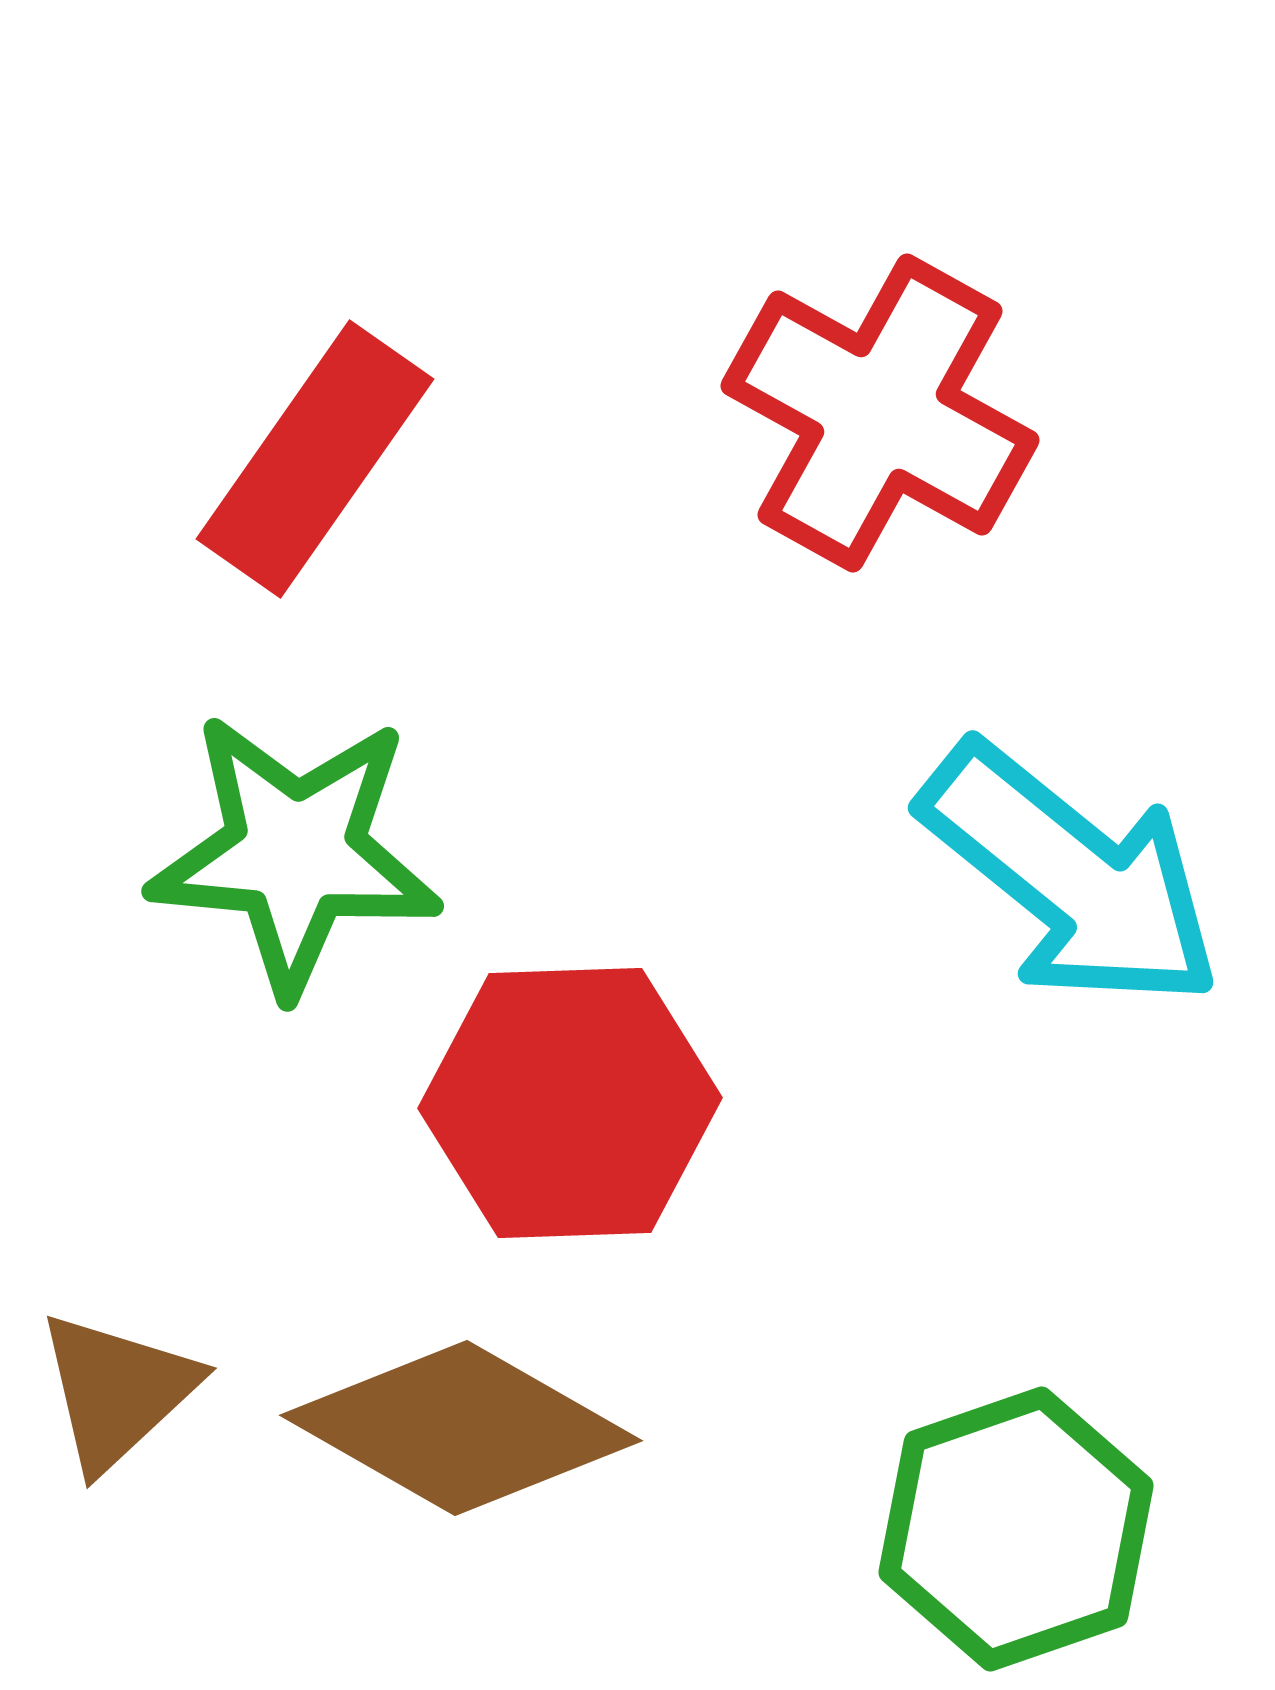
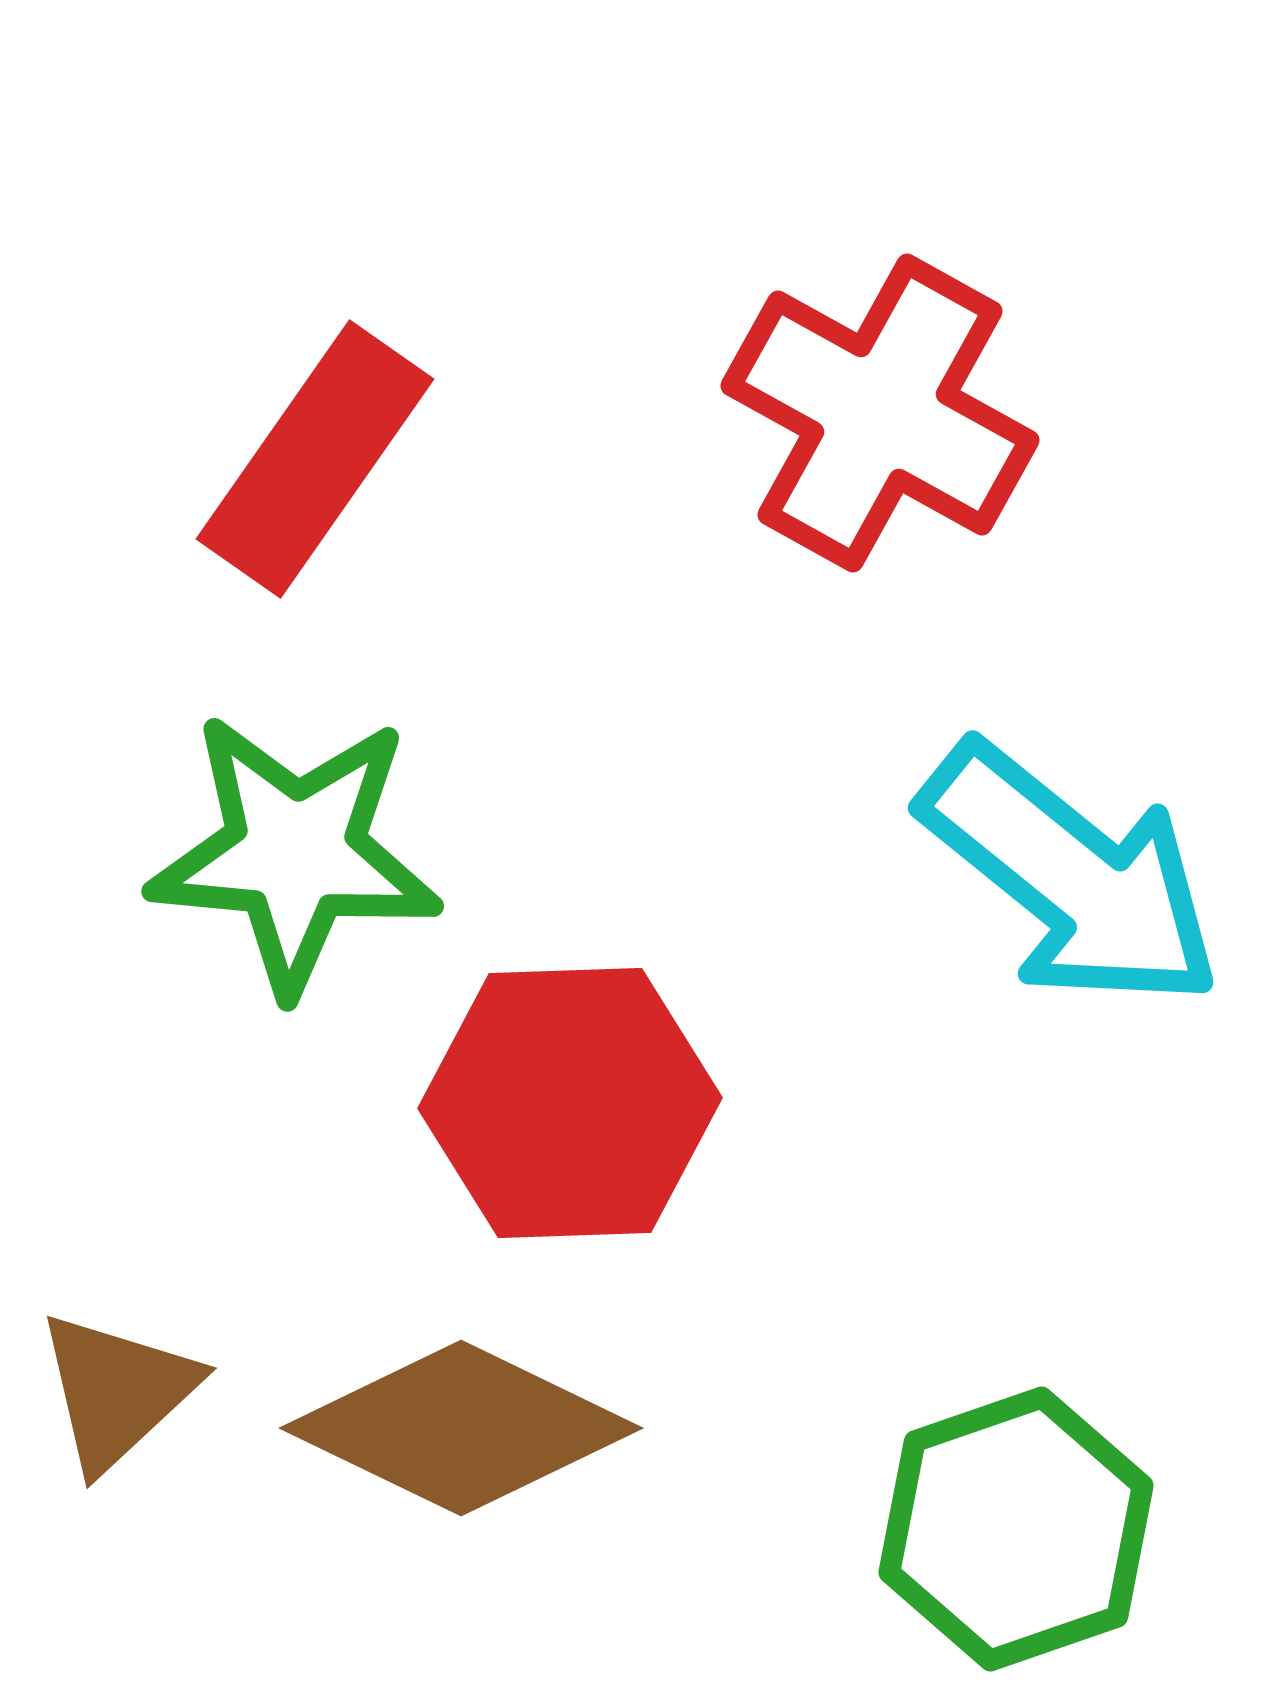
brown diamond: rotated 4 degrees counterclockwise
